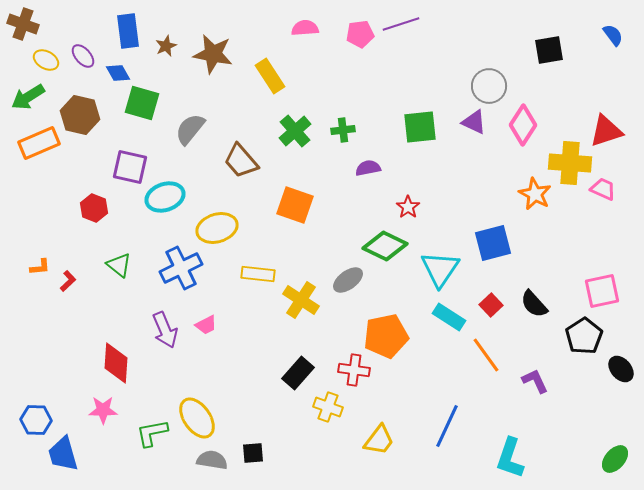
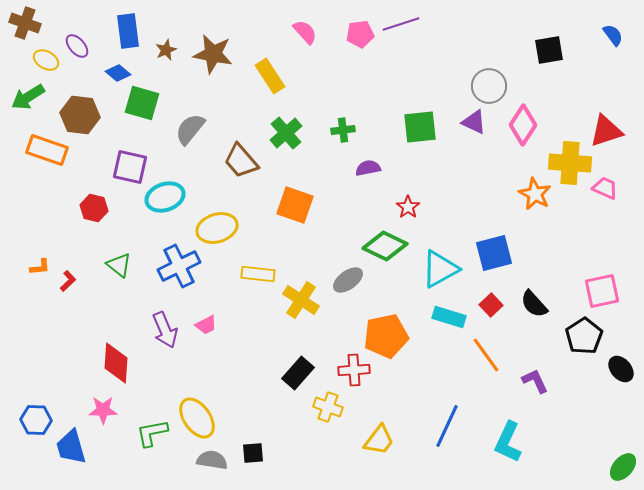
brown cross at (23, 24): moved 2 px right, 1 px up
pink semicircle at (305, 28): moved 4 px down; rotated 52 degrees clockwise
brown star at (166, 46): moved 4 px down
purple ellipse at (83, 56): moved 6 px left, 10 px up
blue diamond at (118, 73): rotated 20 degrees counterclockwise
brown hexagon at (80, 115): rotated 6 degrees counterclockwise
green cross at (295, 131): moved 9 px left, 2 px down
orange rectangle at (39, 143): moved 8 px right, 7 px down; rotated 42 degrees clockwise
pink trapezoid at (603, 189): moved 2 px right, 1 px up
red hexagon at (94, 208): rotated 8 degrees counterclockwise
blue square at (493, 243): moved 1 px right, 10 px down
blue cross at (181, 268): moved 2 px left, 2 px up
cyan triangle at (440, 269): rotated 27 degrees clockwise
cyan rectangle at (449, 317): rotated 16 degrees counterclockwise
red cross at (354, 370): rotated 12 degrees counterclockwise
blue trapezoid at (63, 454): moved 8 px right, 7 px up
cyan L-shape at (510, 458): moved 2 px left, 16 px up; rotated 6 degrees clockwise
green ellipse at (615, 459): moved 8 px right, 8 px down
